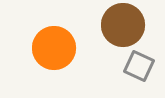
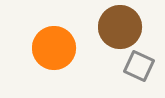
brown circle: moved 3 px left, 2 px down
